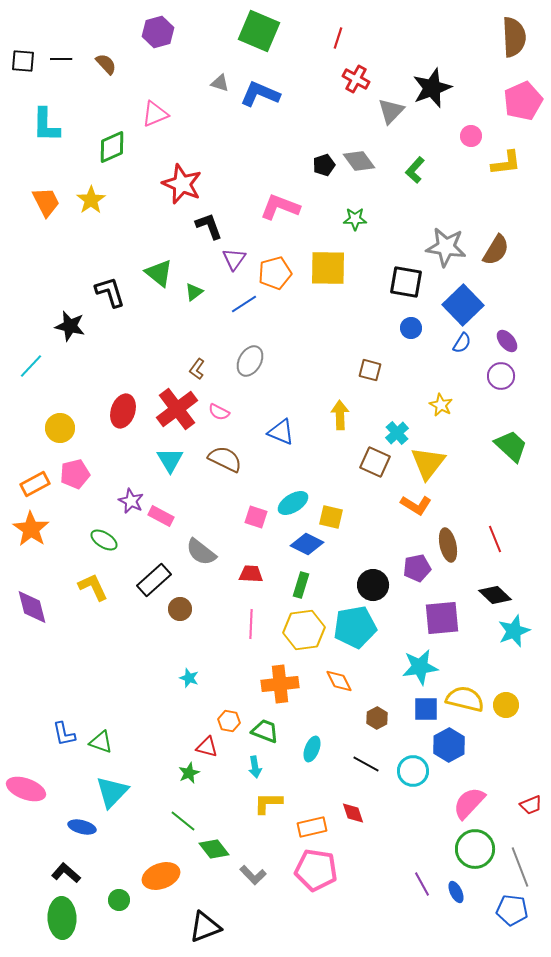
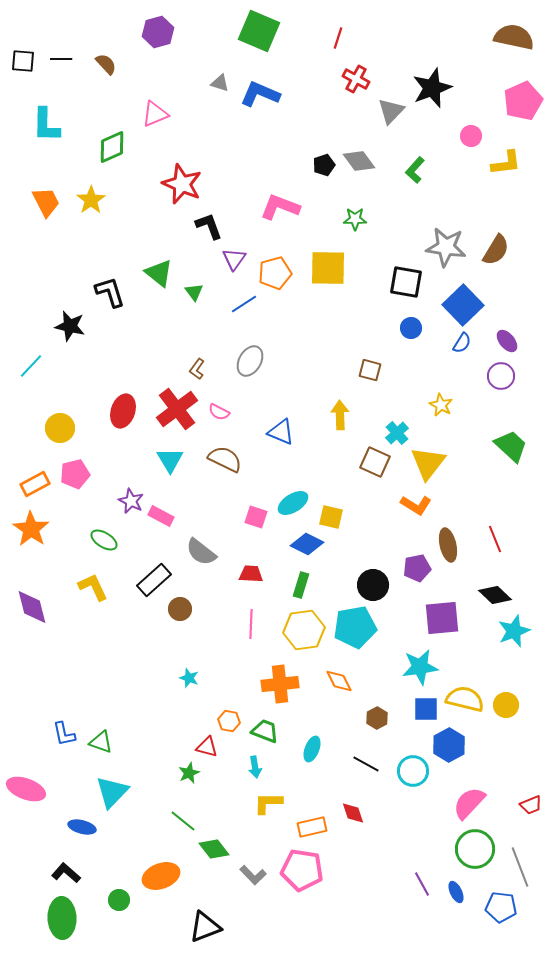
brown semicircle at (514, 37): rotated 75 degrees counterclockwise
green triangle at (194, 292): rotated 30 degrees counterclockwise
pink pentagon at (316, 870): moved 14 px left
blue pentagon at (512, 910): moved 11 px left, 3 px up
